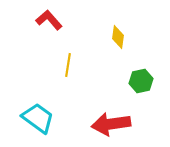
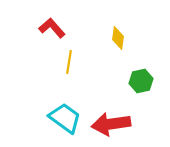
red L-shape: moved 3 px right, 8 px down
yellow diamond: moved 1 px down
yellow line: moved 1 px right, 3 px up
cyan trapezoid: moved 27 px right
